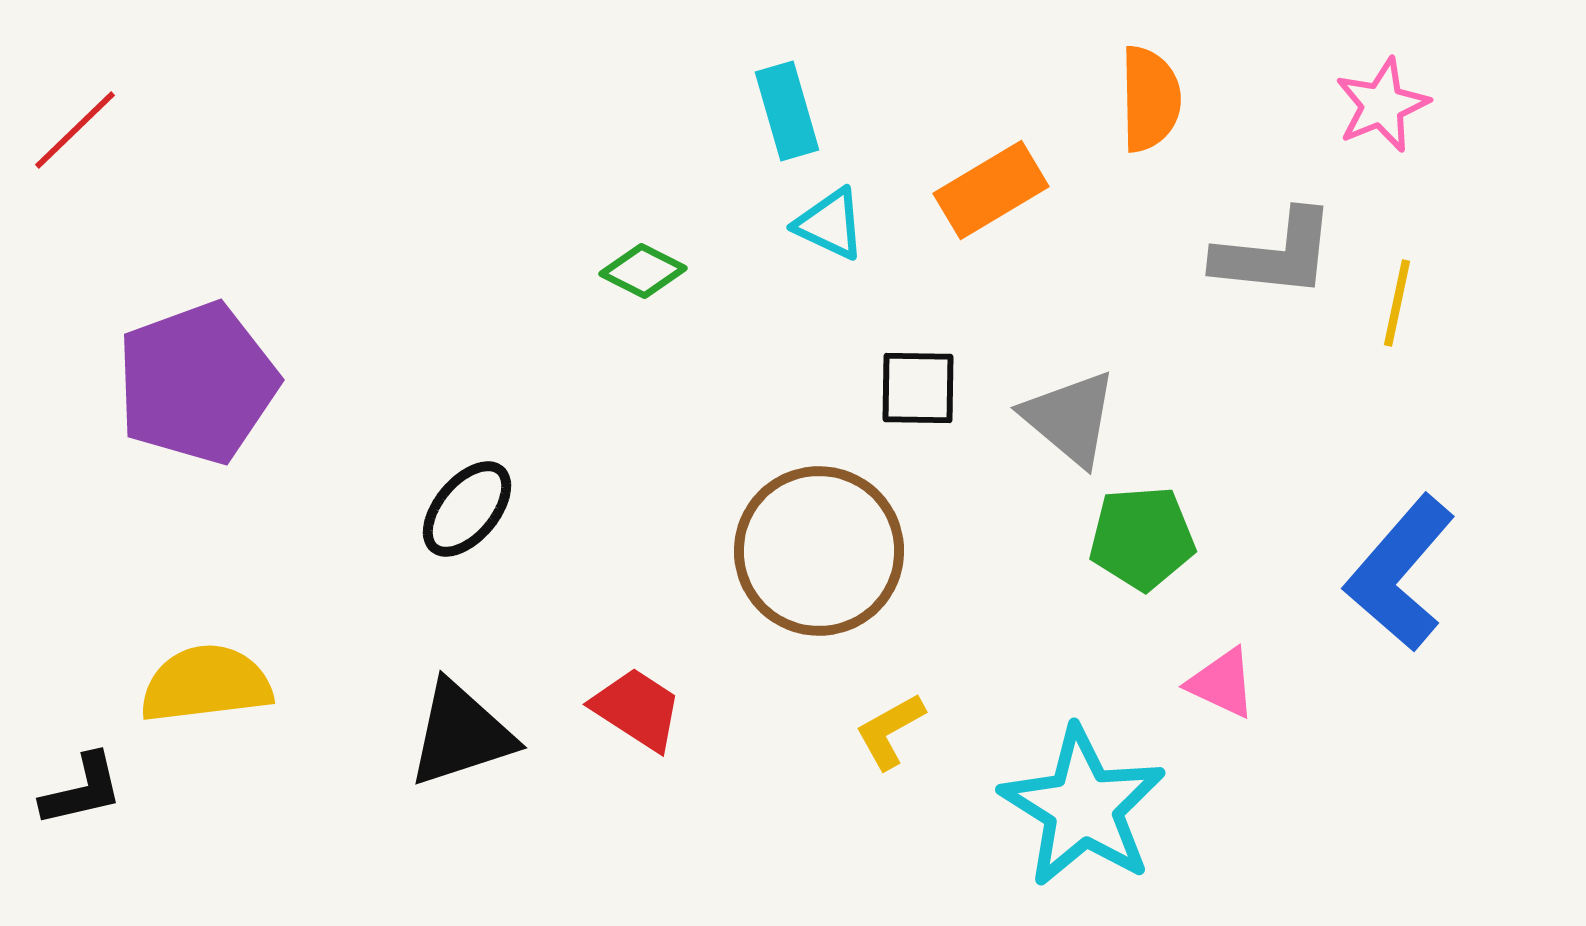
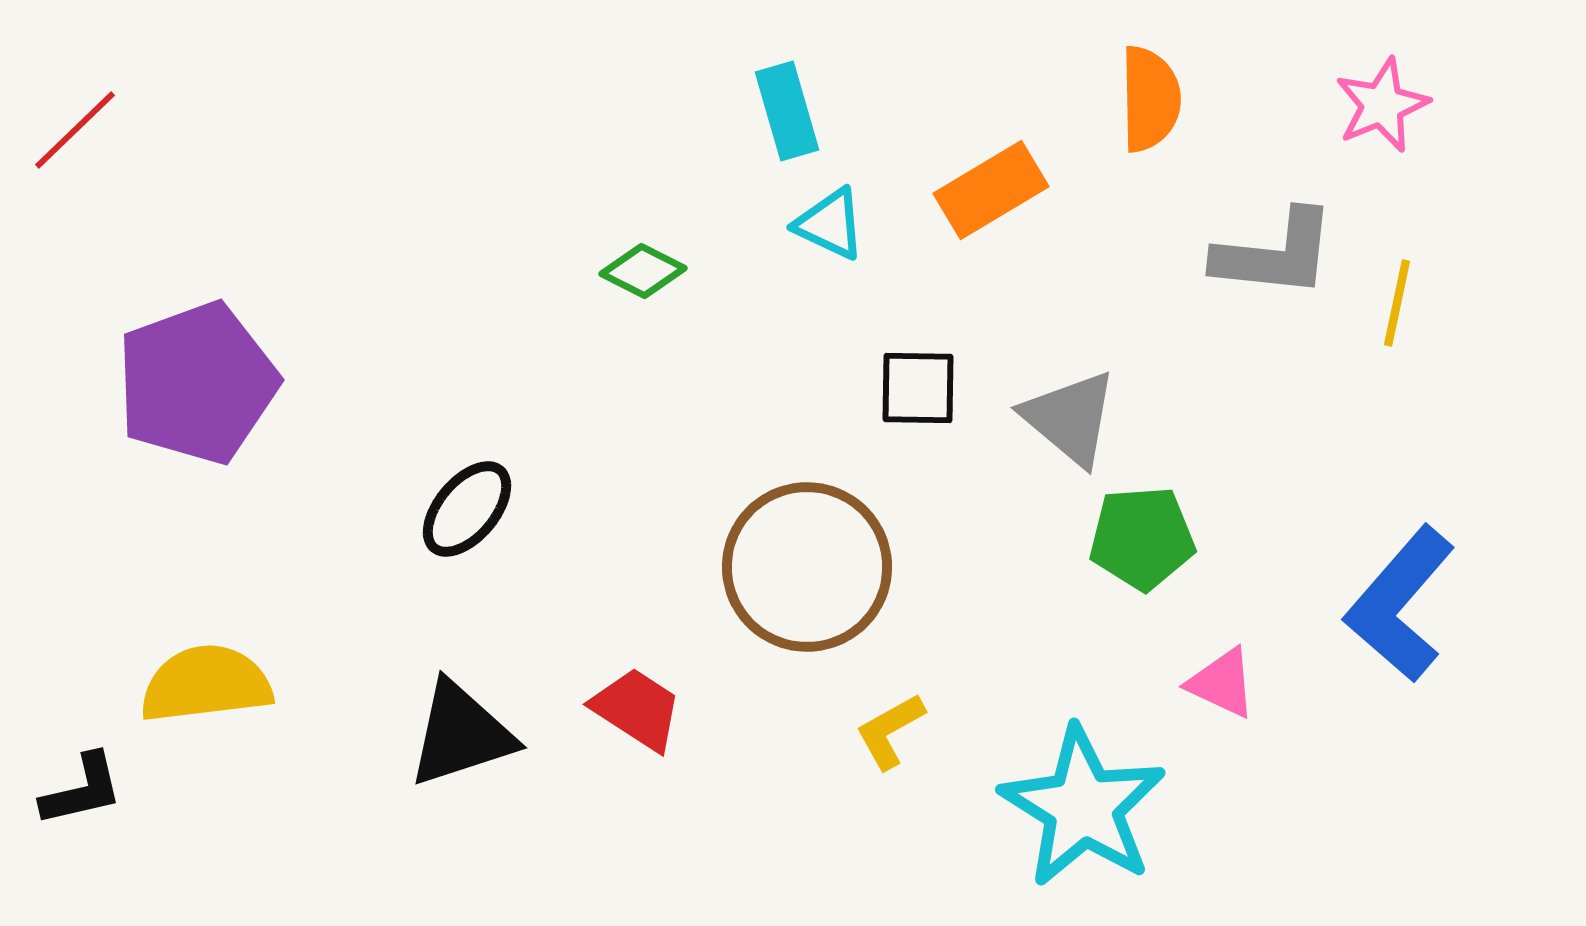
brown circle: moved 12 px left, 16 px down
blue L-shape: moved 31 px down
